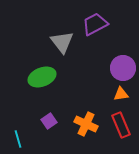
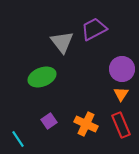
purple trapezoid: moved 1 px left, 5 px down
purple circle: moved 1 px left, 1 px down
orange triangle: rotated 49 degrees counterclockwise
cyan line: rotated 18 degrees counterclockwise
